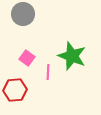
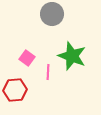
gray circle: moved 29 px right
